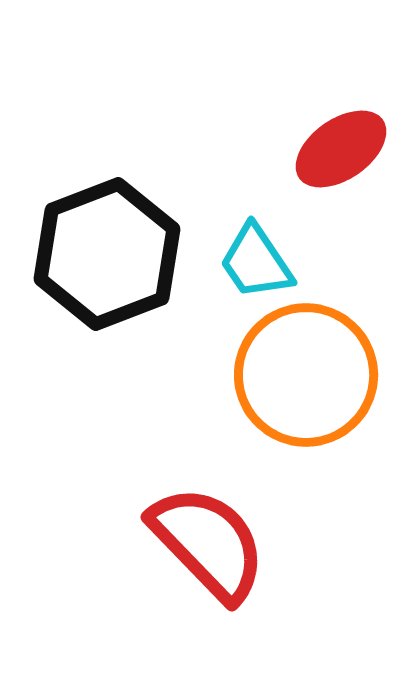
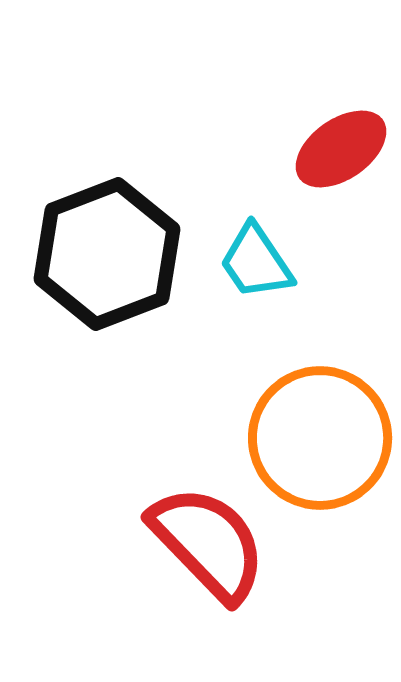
orange circle: moved 14 px right, 63 px down
